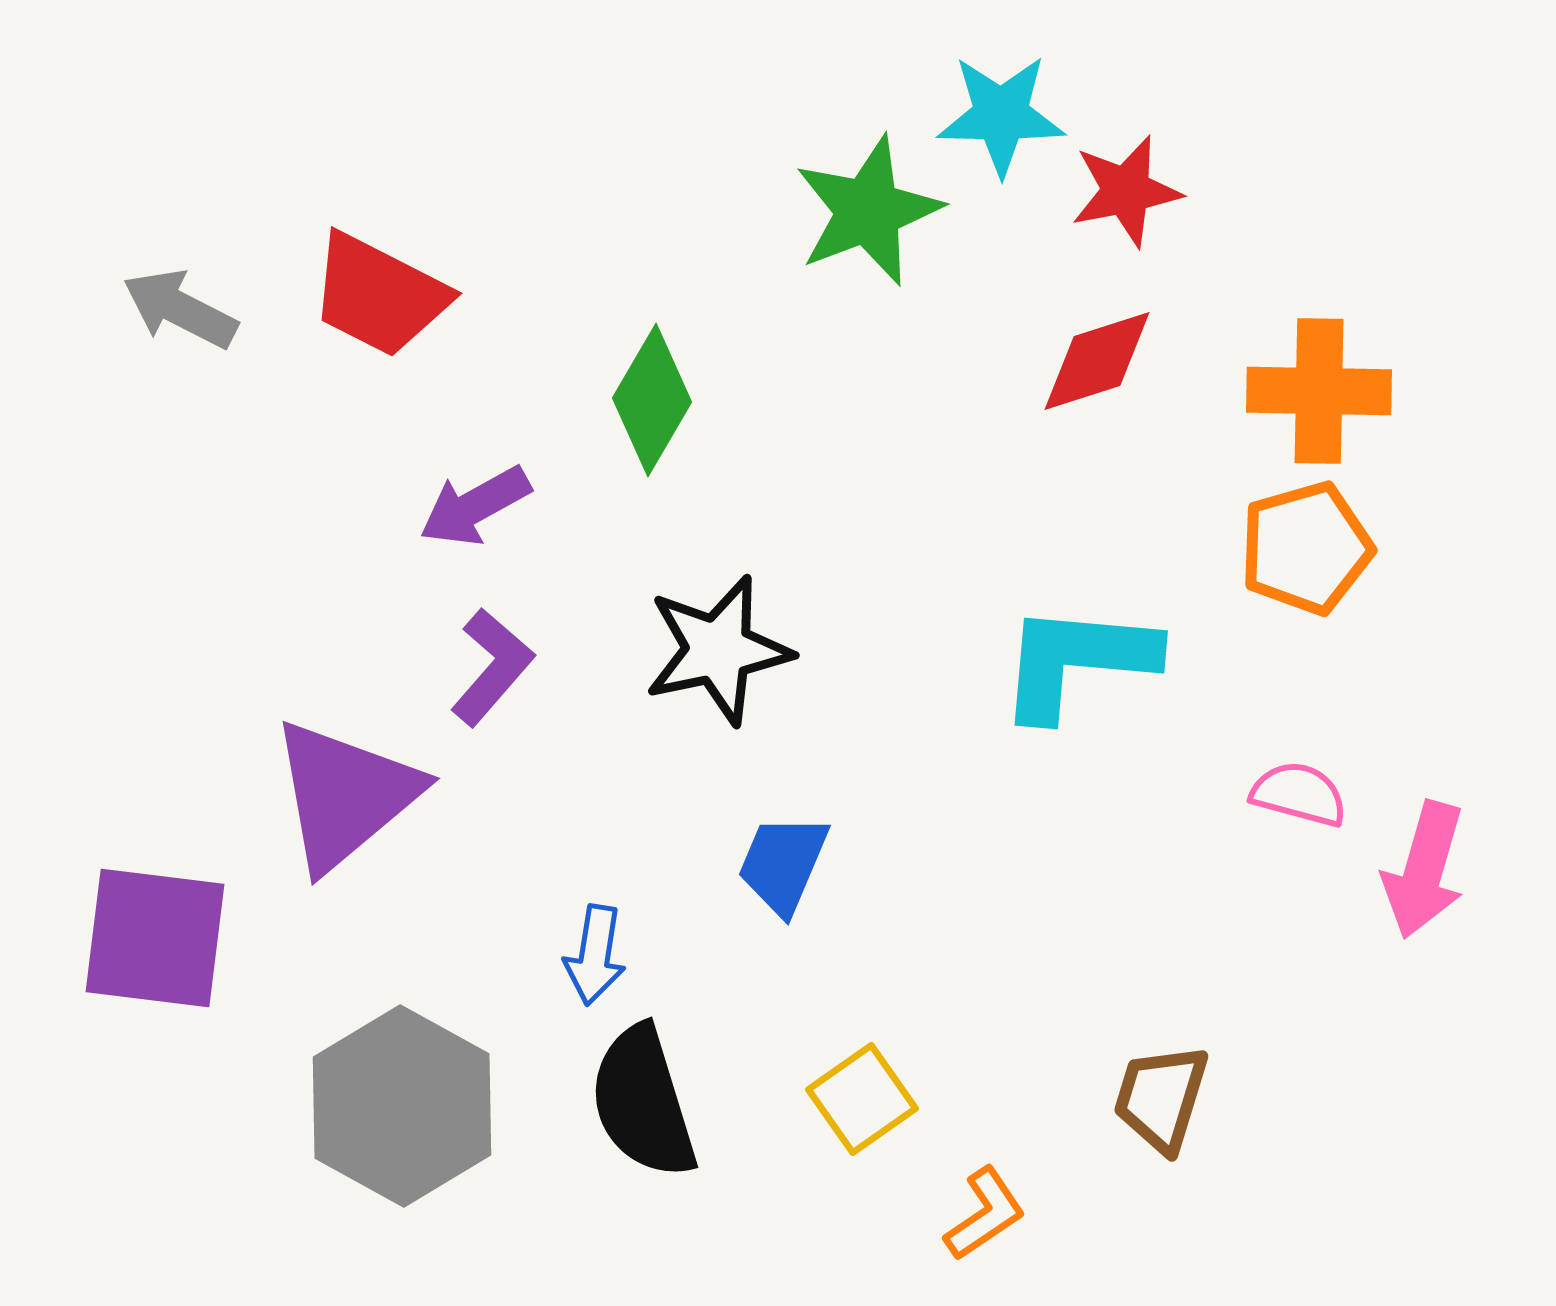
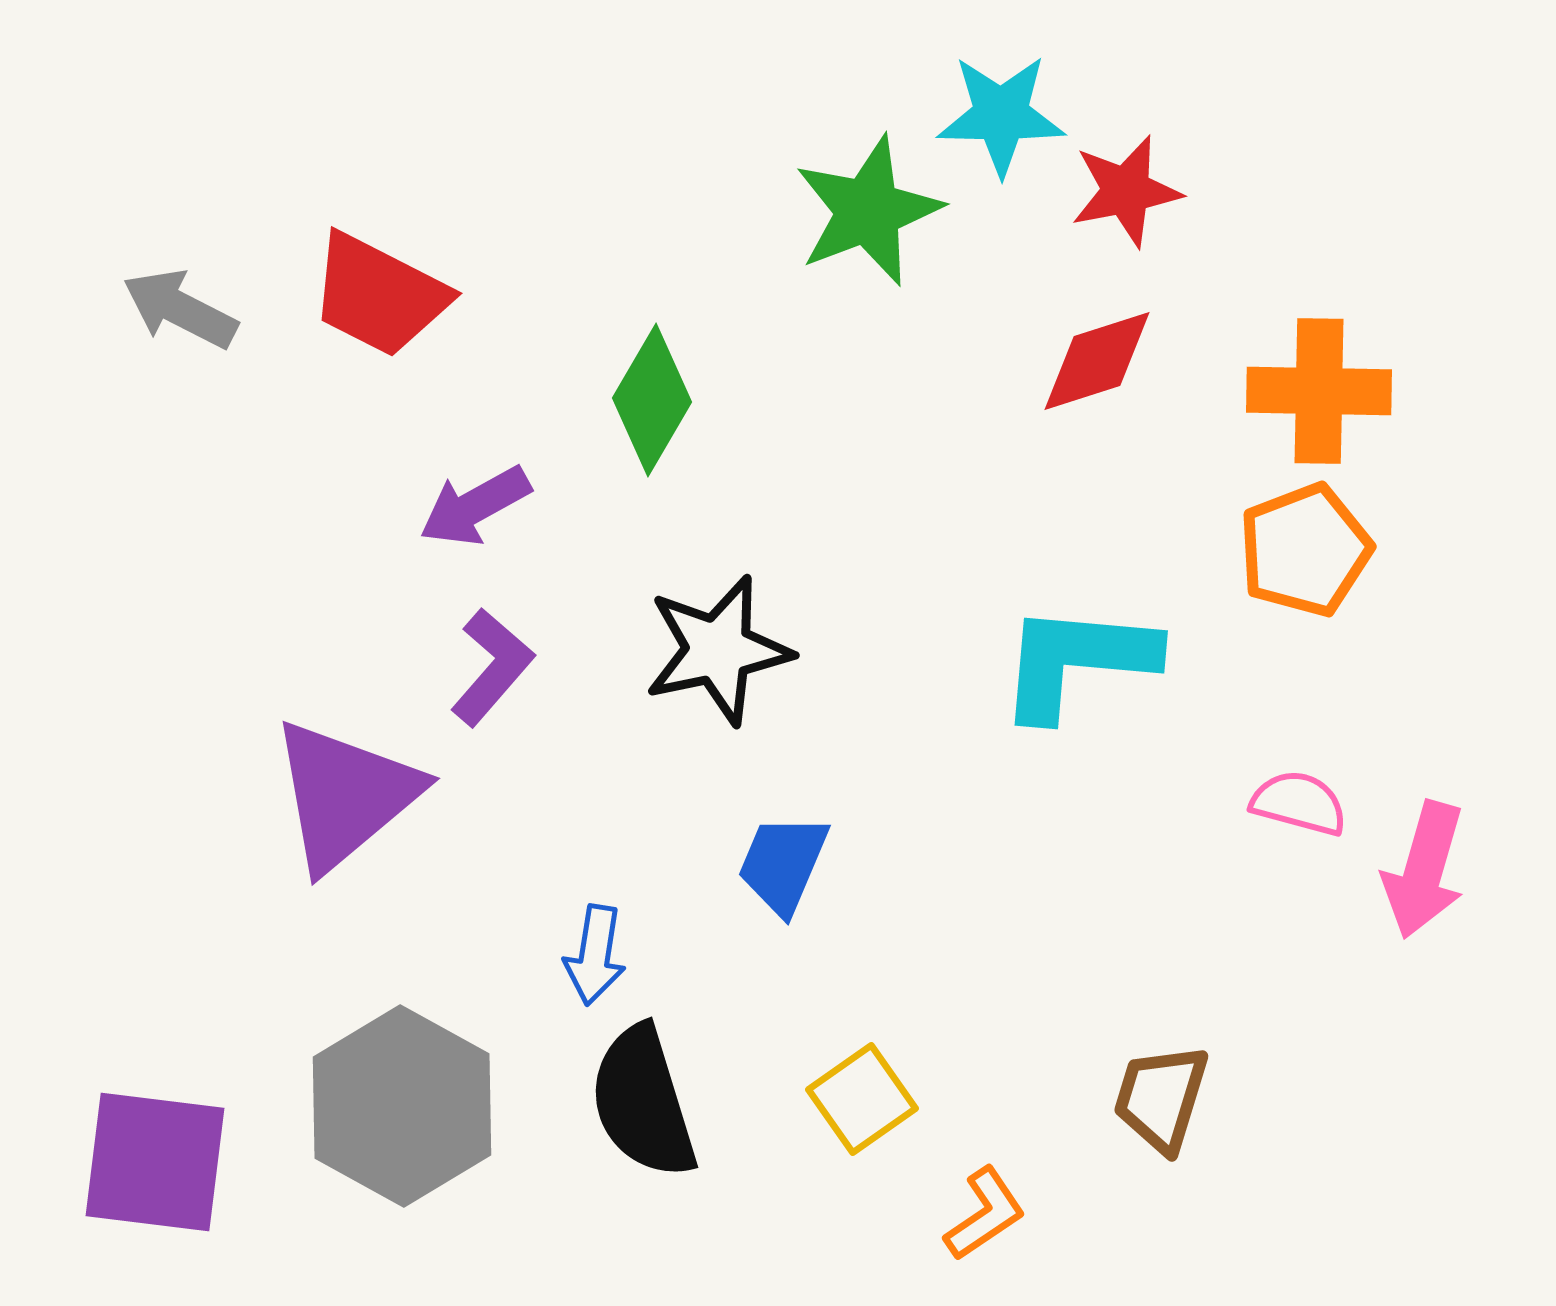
orange pentagon: moved 1 px left, 2 px down; rotated 5 degrees counterclockwise
pink semicircle: moved 9 px down
purple square: moved 224 px down
